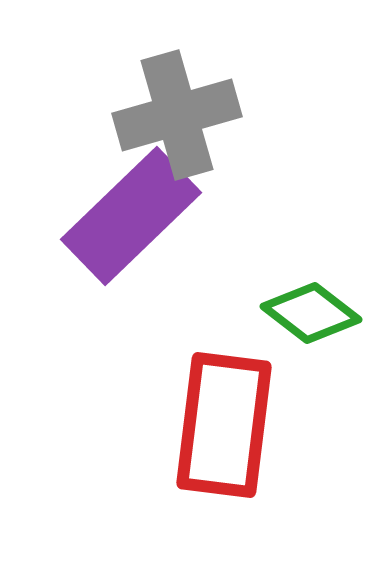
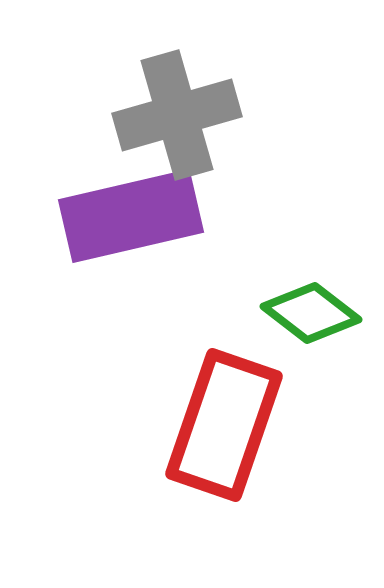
purple rectangle: rotated 31 degrees clockwise
red rectangle: rotated 12 degrees clockwise
